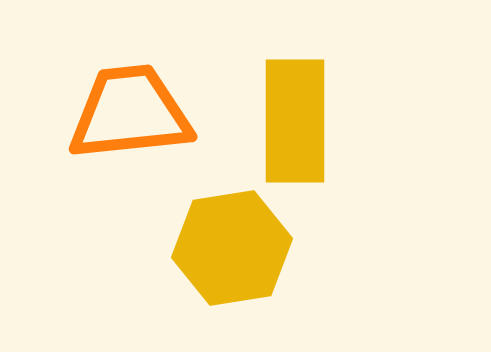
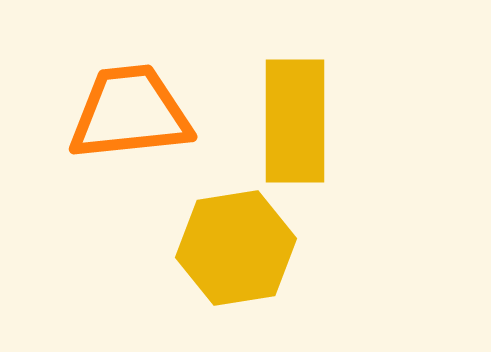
yellow hexagon: moved 4 px right
